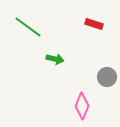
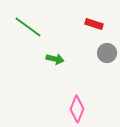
gray circle: moved 24 px up
pink diamond: moved 5 px left, 3 px down
